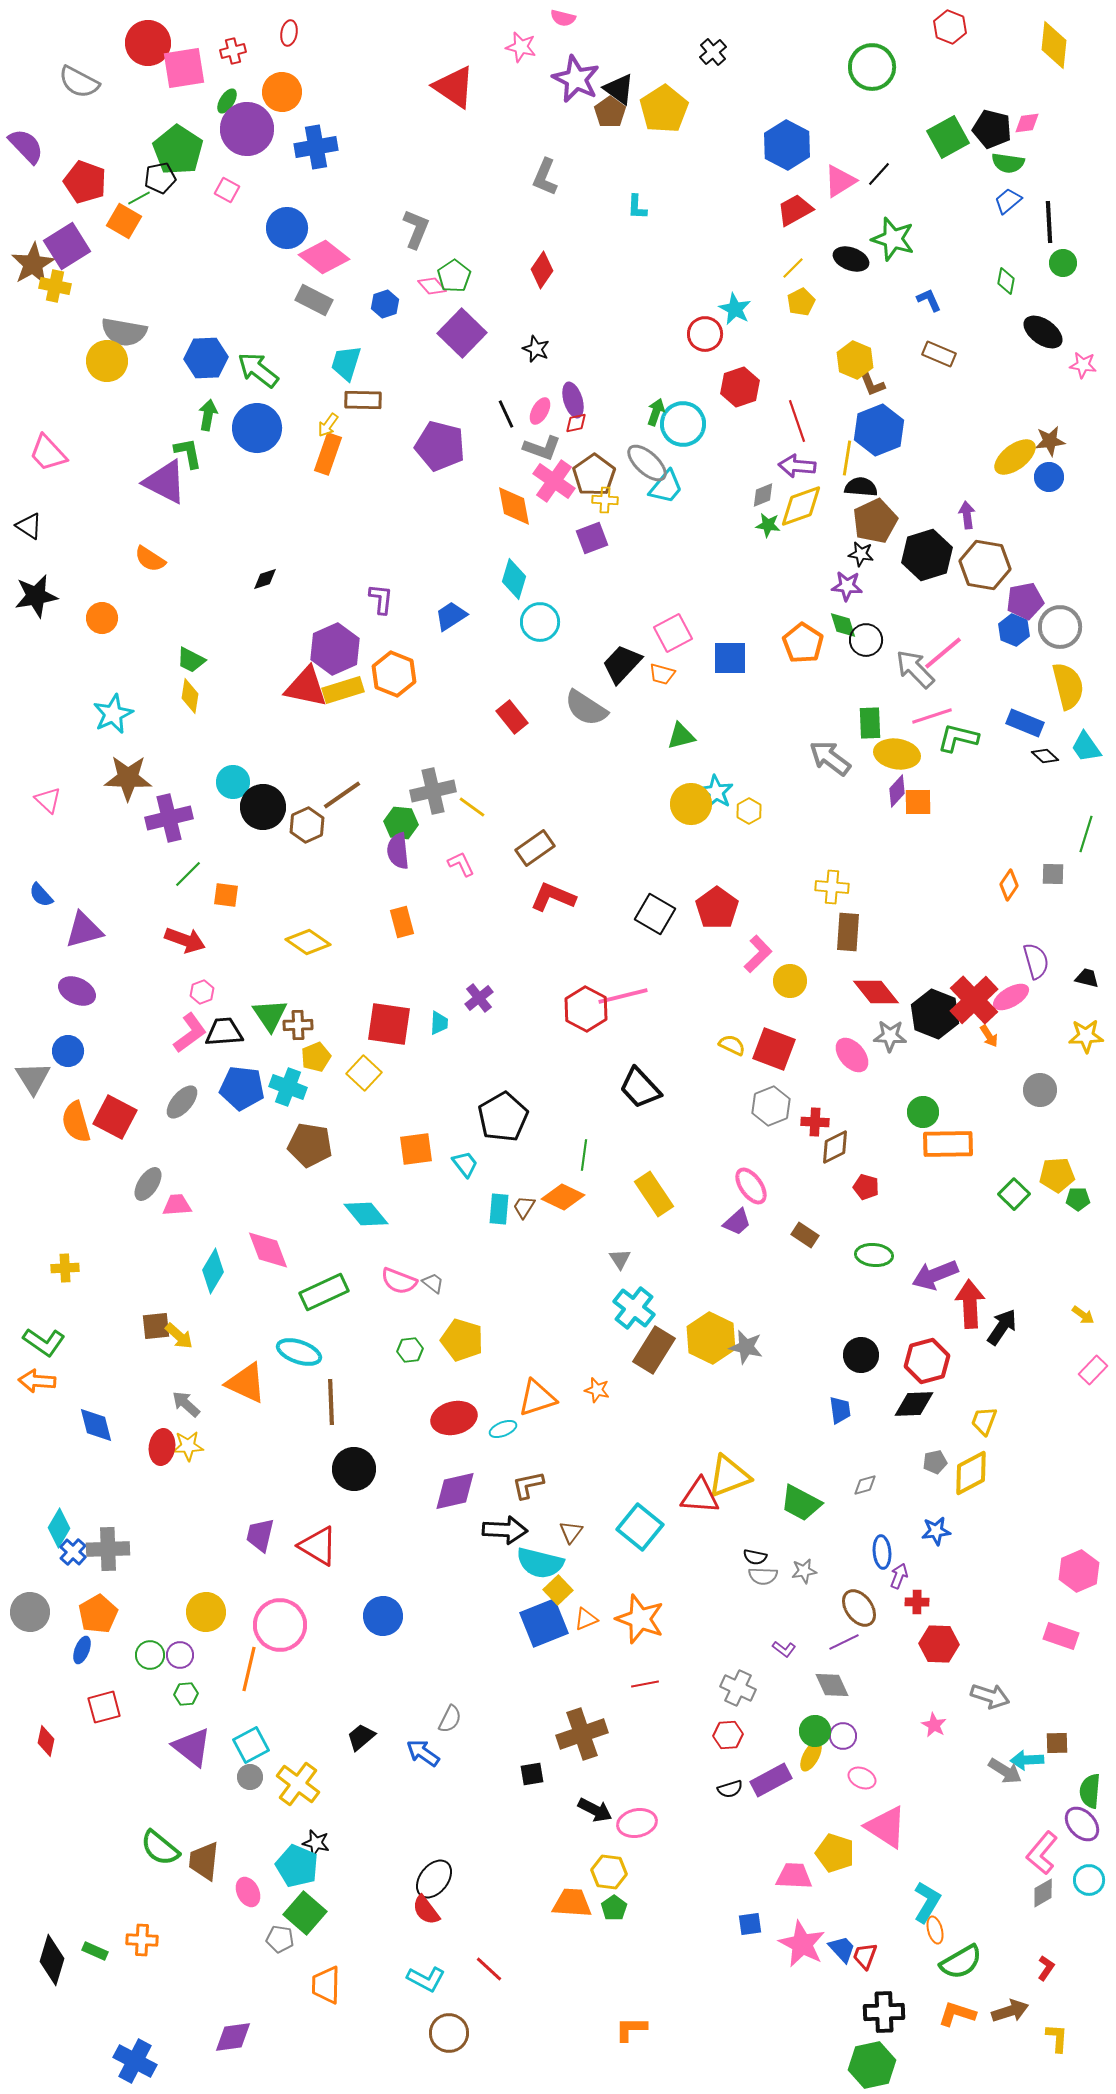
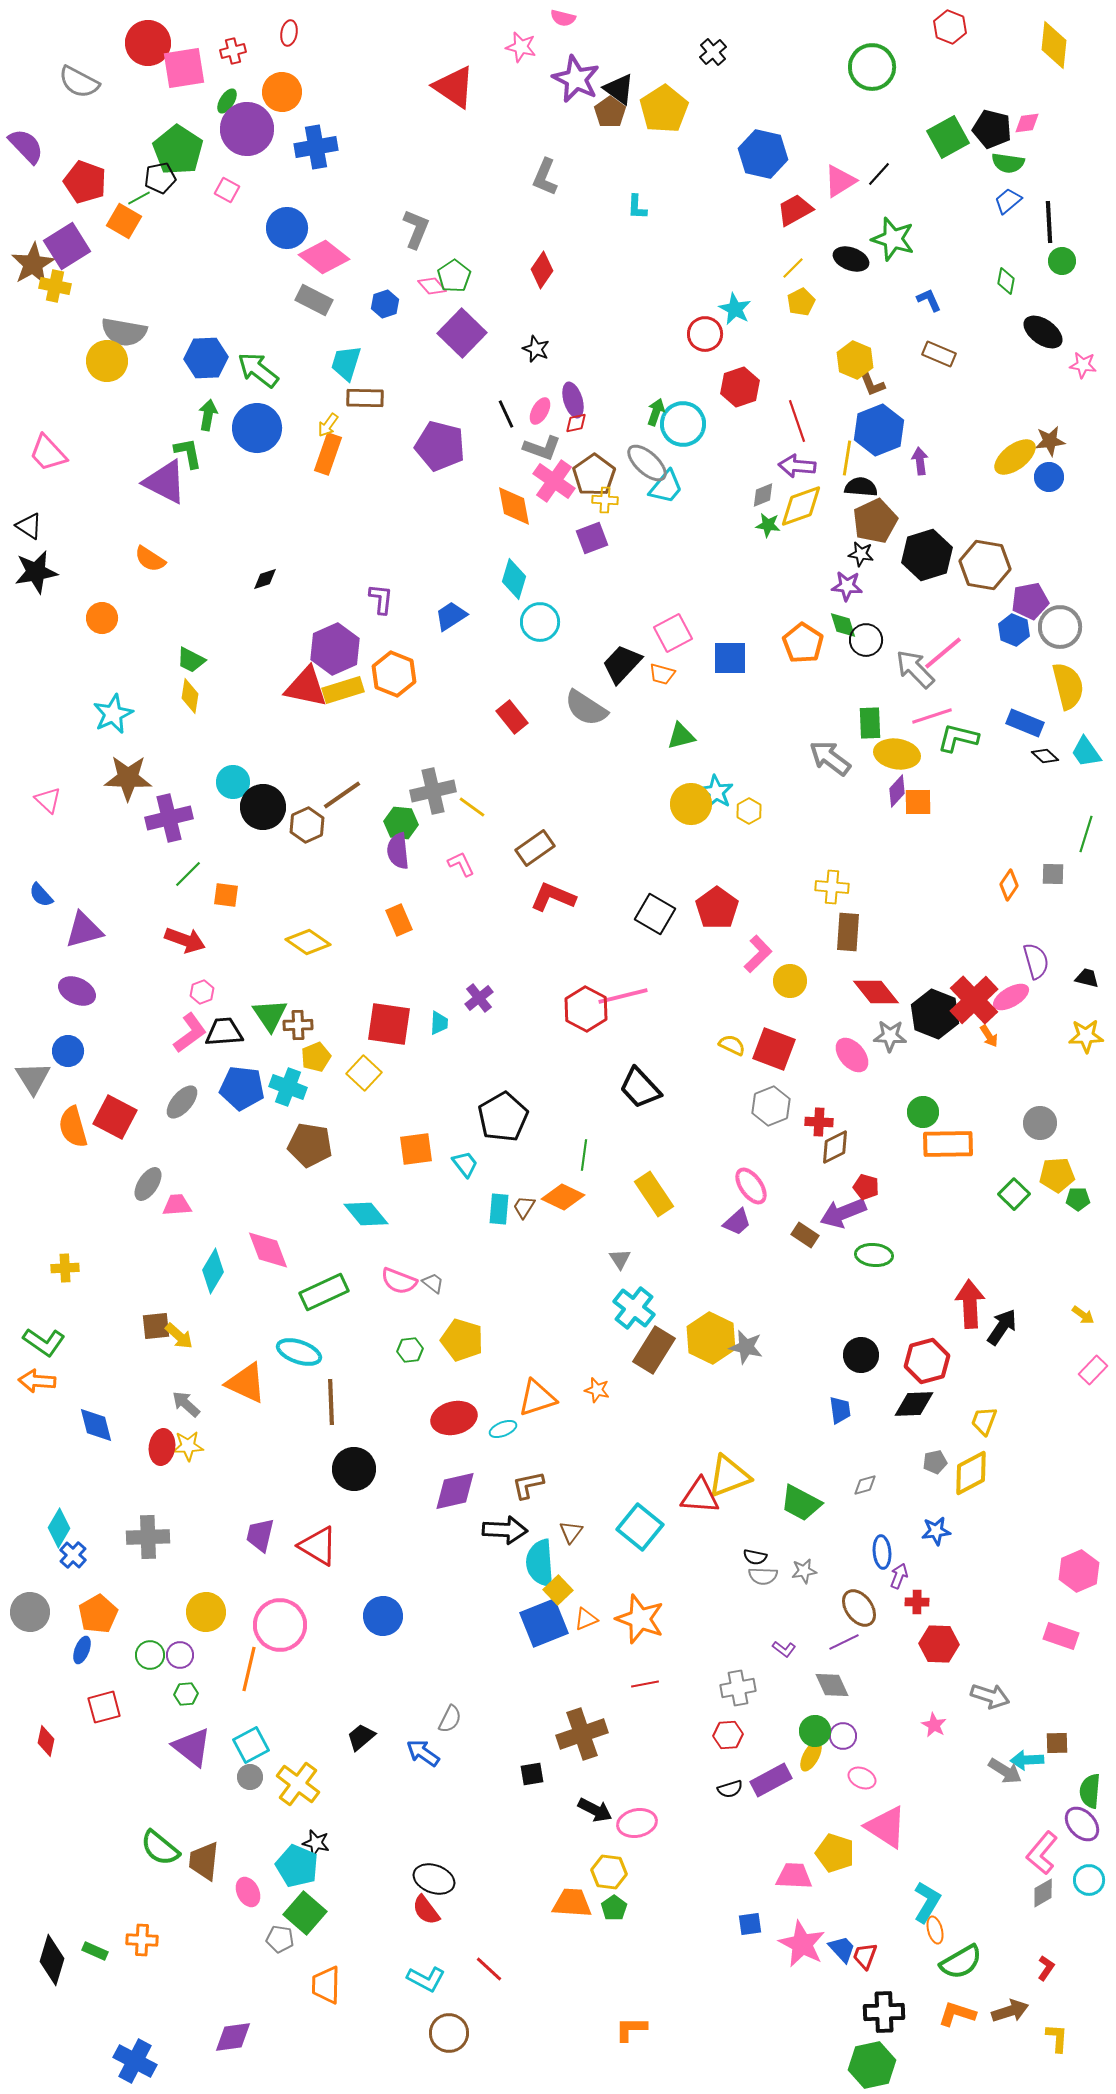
blue hexagon at (787, 145): moved 24 px left, 9 px down; rotated 15 degrees counterclockwise
green circle at (1063, 263): moved 1 px left, 2 px up
brown rectangle at (363, 400): moved 2 px right, 2 px up
purple arrow at (967, 515): moved 47 px left, 54 px up
black star at (36, 596): moved 24 px up
purple pentagon at (1025, 601): moved 5 px right
cyan trapezoid at (1086, 747): moved 5 px down
orange rectangle at (402, 922): moved 3 px left, 2 px up; rotated 8 degrees counterclockwise
gray circle at (1040, 1090): moved 33 px down
orange semicircle at (76, 1122): moved 3 px left, 5 px down
red cross at (815, 1122): moved 4 px right
purple arrow at (935, 1275): moved 92 px left, 62 px up
gray cross at (108, 1549): moved 40 px right, 12 px up
blue cross at (73, 1552): moved 3 px down
cyan semicircle at (540, 1563): rotated 72 degrees clockwise
gray cross at (738, 1688): rotated 36 degrees counterclockwise
black ellipse at (434, 1879): rotated 72 degrees clockwise
